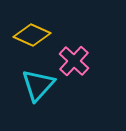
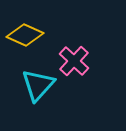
yellow diamond: moved 7 px left
